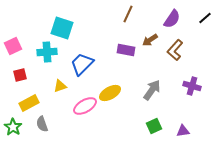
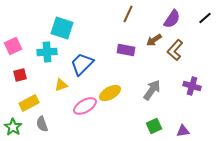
brown arrow: moved 4 px right
yellow triangle: moved 1 px right, 1 px up
